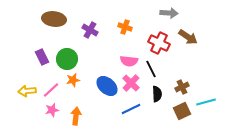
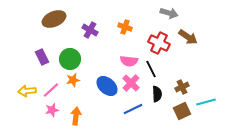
gray arrow: rotated 12 degrees clockwise
brown ellipse: rotated 30 degrees counterclockwise
green circle: moved 3 px right
blue line: moved 2 px right
